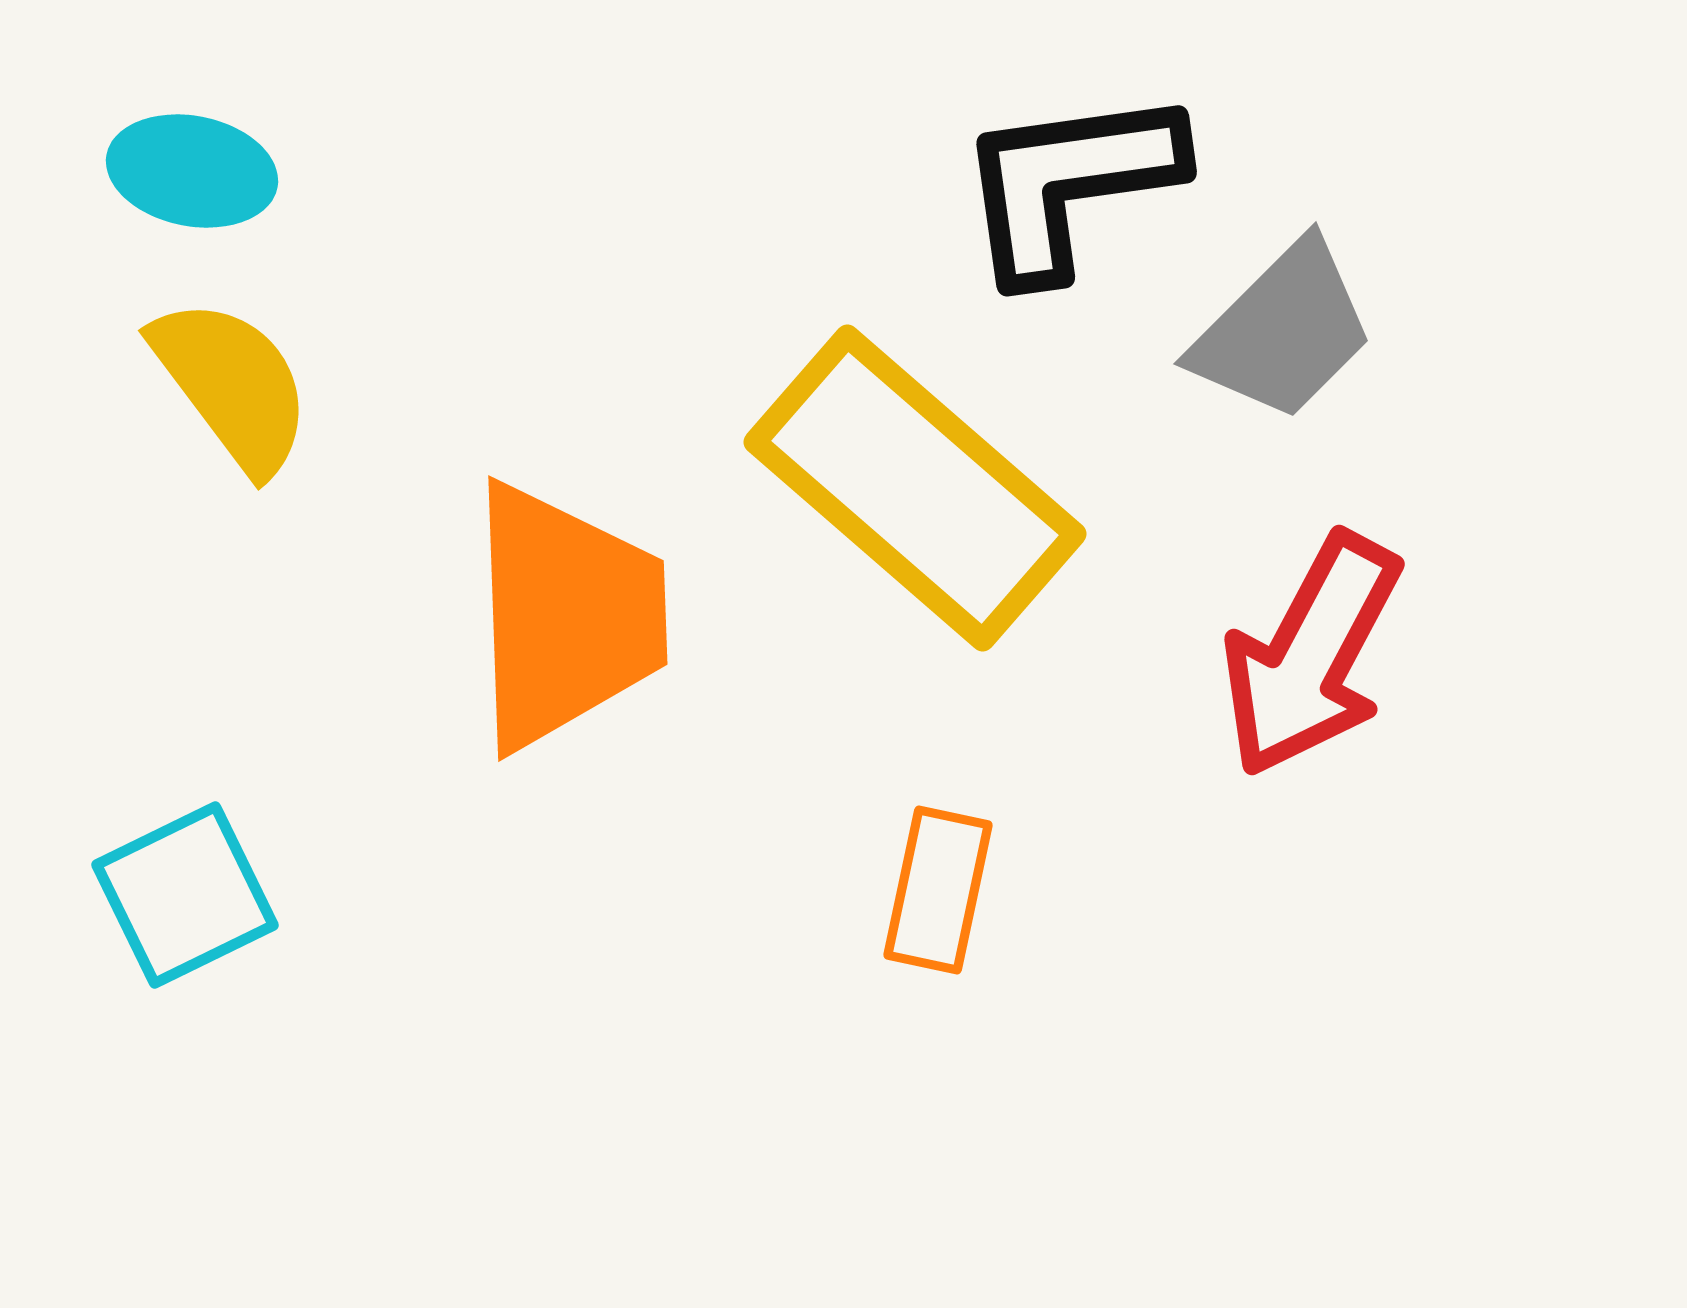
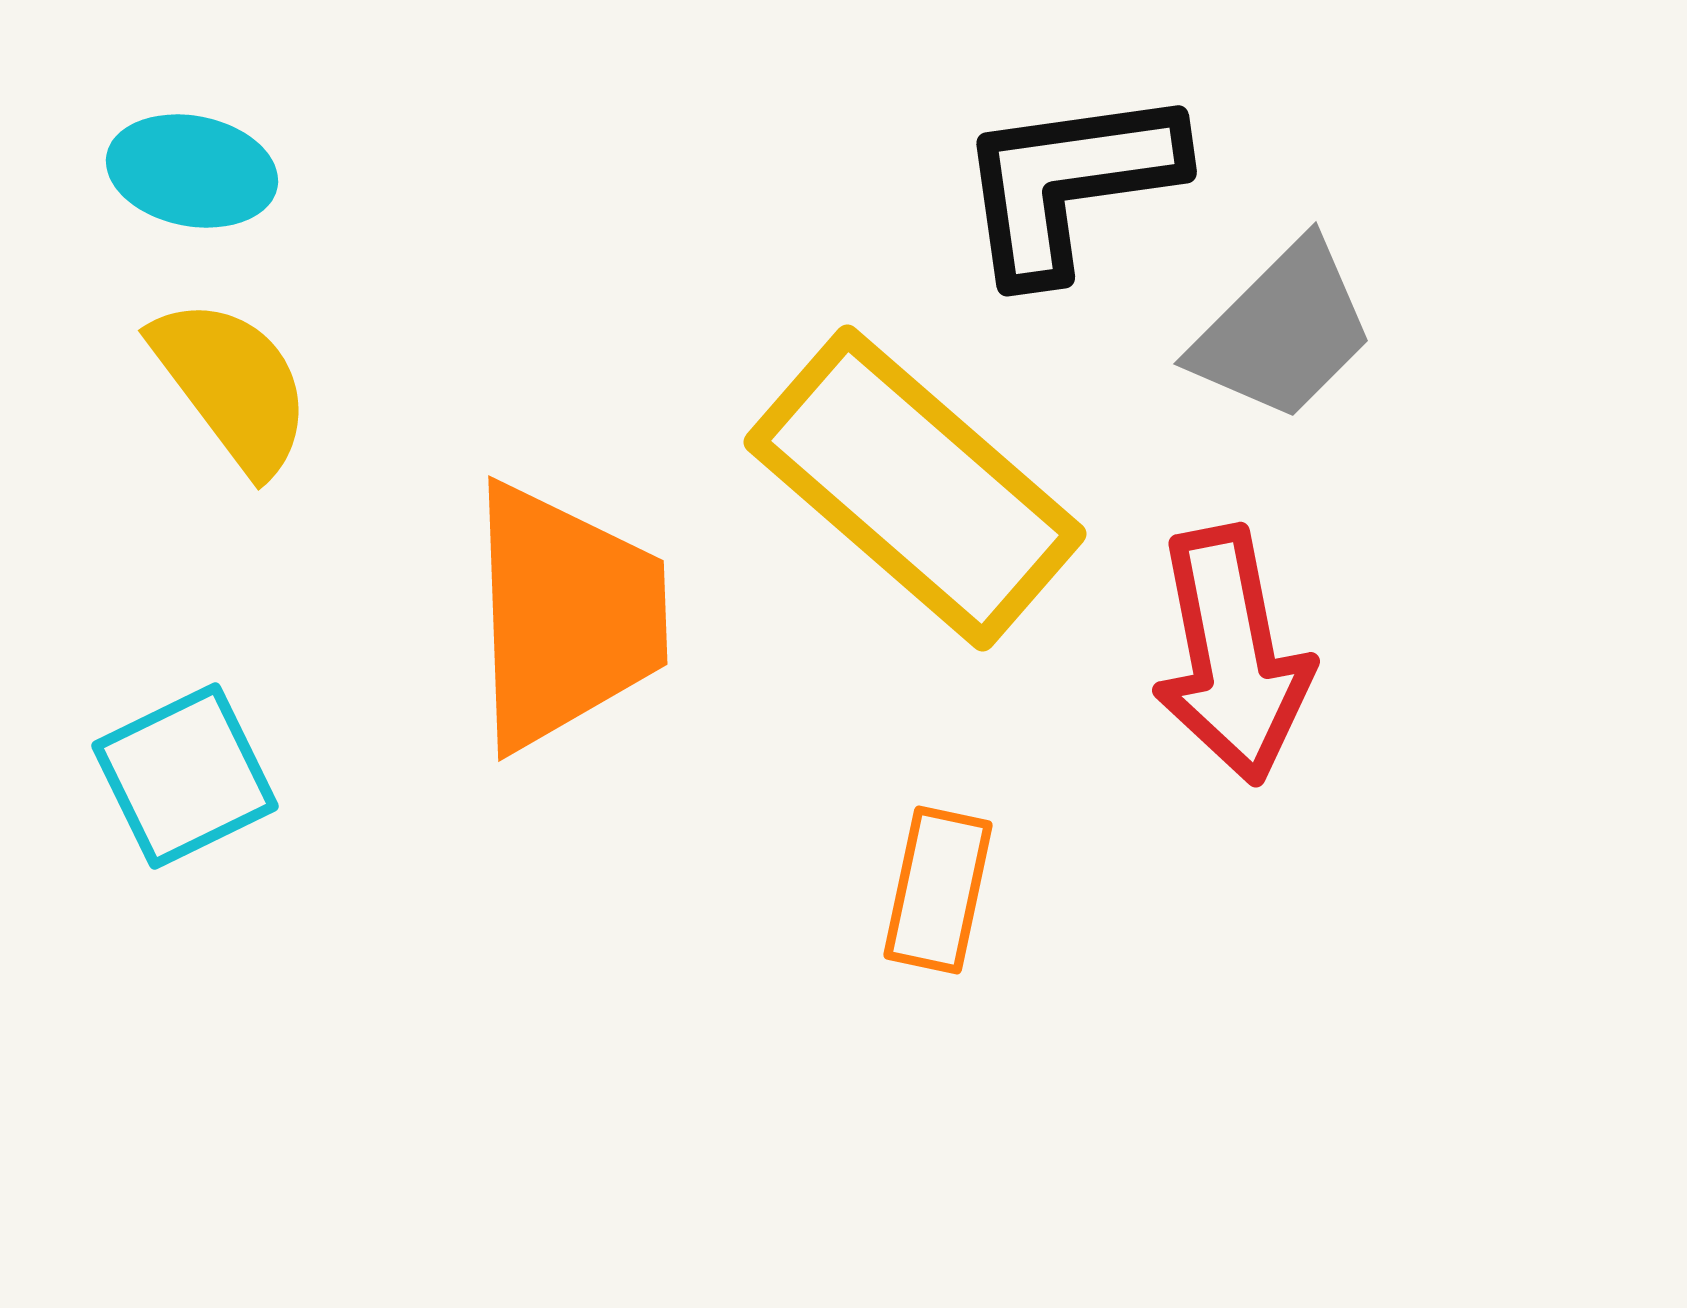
red arrow: moved 79 px left; rotated 39 degrees counterclockwise
cyan square: moved 119 px up
